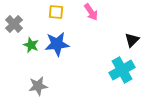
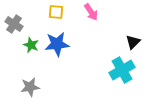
gray cross: rotated 12 degrees counterclockwise
black triangle: moved 1 px right, 2 px down
gray star: moved 8 px left, 1 px down
